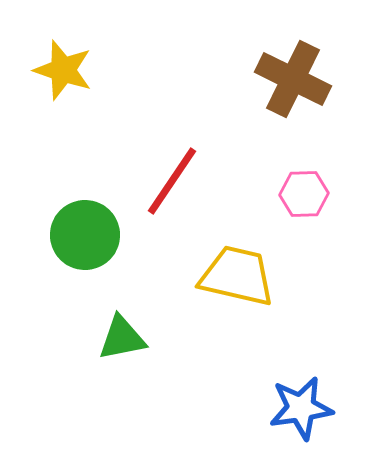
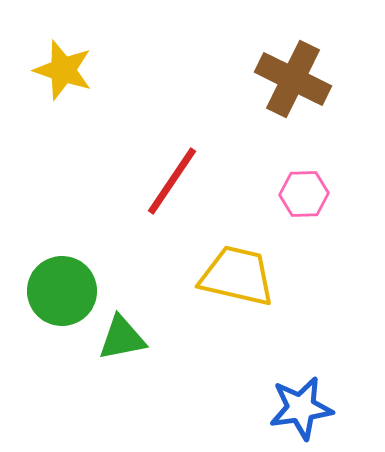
green circle: moved 23 px left, 56 px down
